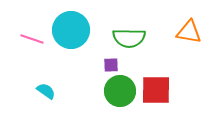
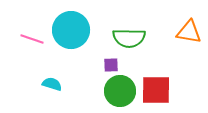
cyan semicircle: moved 6 px right, 7 px up; rotated 18 degrees counterclockwise
